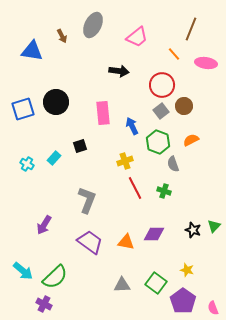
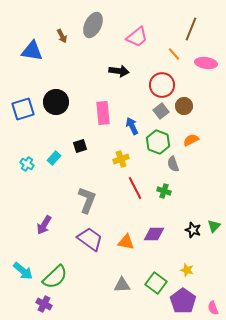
yellow cross: moved 4 px left, 2 px up
purple trapezoid: moved 3 px up
